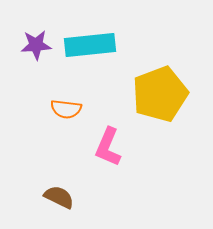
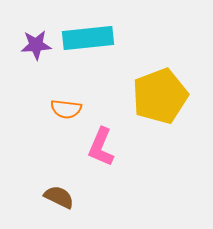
cyan rectangle: moved 2 px left, 7 px up
yellow pentagon: moved 2 px down
pink L-shape: moved 7 px left
